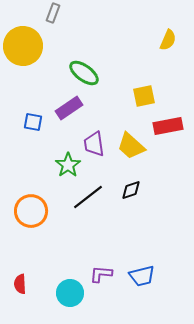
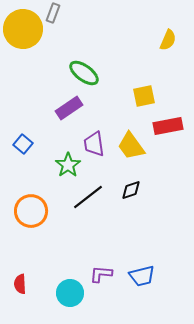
yellow circle: moved 17 px up
blue square: moved 10 px left, 22 px down; rotated 30 degrees clockwise
yellow trapezoid: rotated 12 degrees clockwise
